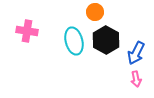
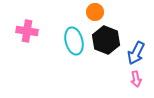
black hexagon: rotated 8 degrees counterclockwise
